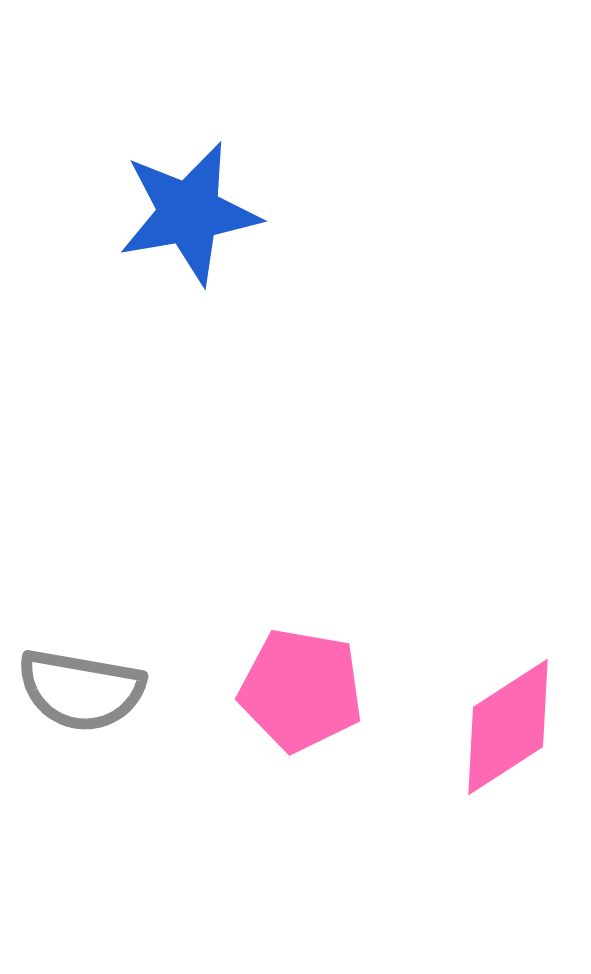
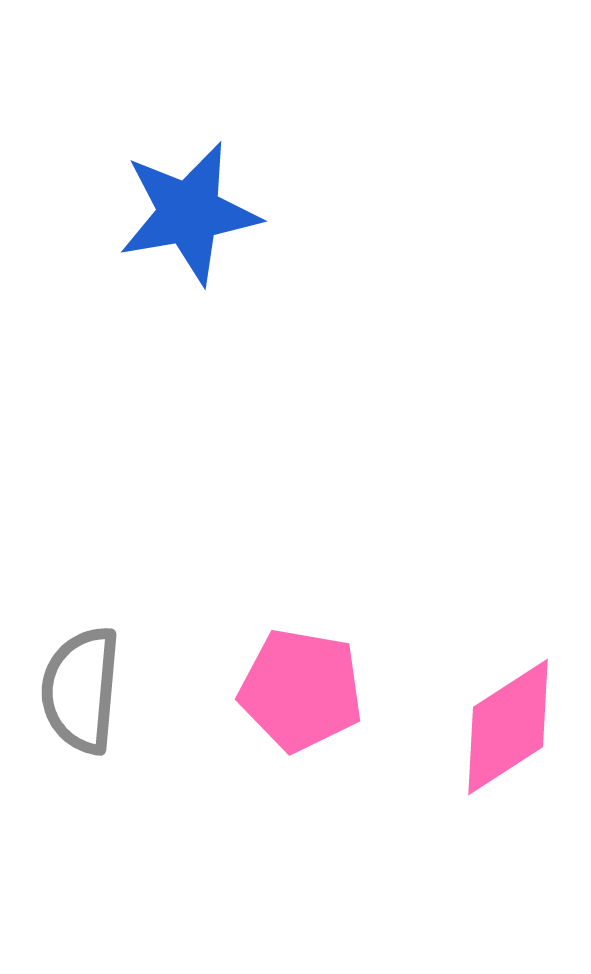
gray semicircle: rotated 85 degrees clockwise
